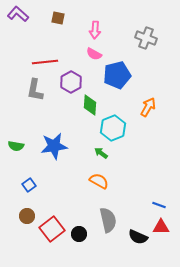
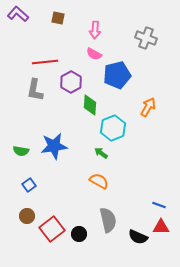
green semicircle: moved 5 px right, 5 px down
